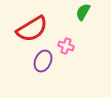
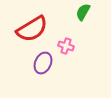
purple ellipse: moved 2 px down
